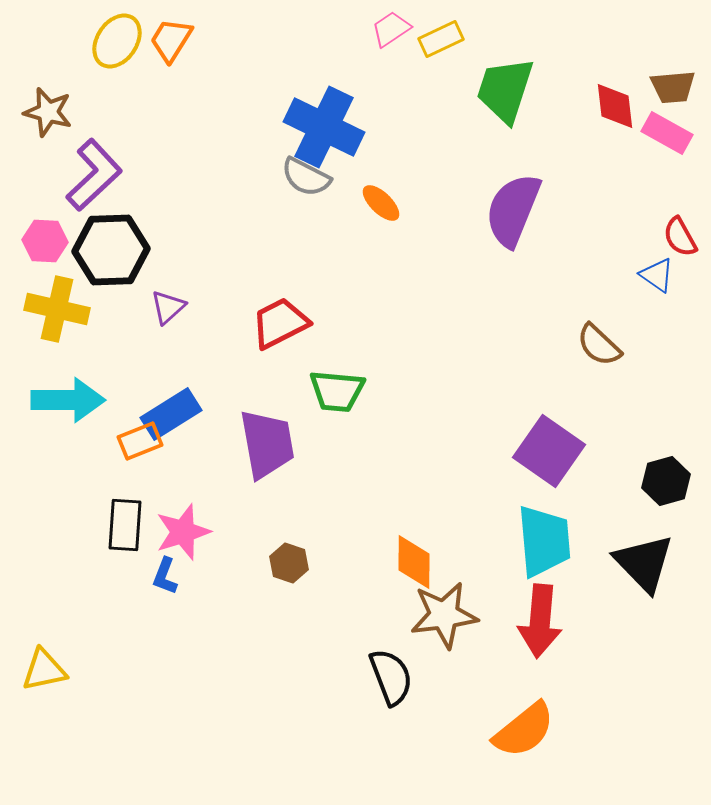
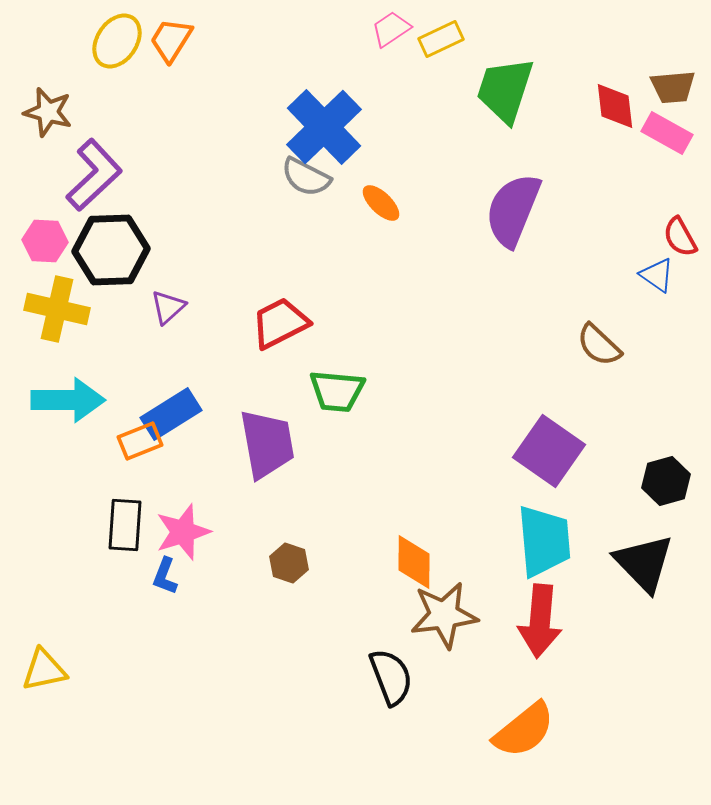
blue cross at (324, 127): rotated 20 degrees clockwise
